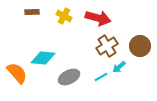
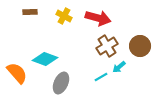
brown rectangle: moved 2 px left
cyan diamond: moved 2 px right, 1 px down; rotated 15 degrees clockwise
gray ellipse: moved 8 px left, 6 px down; rotated 40 degrees counterclockwise
